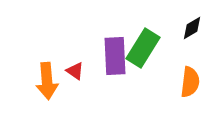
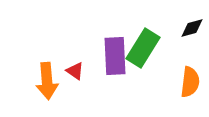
black diamond: rotated 15 degrees clockwise
